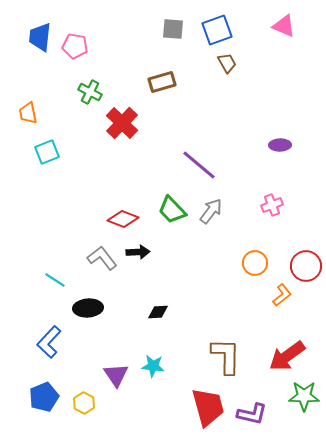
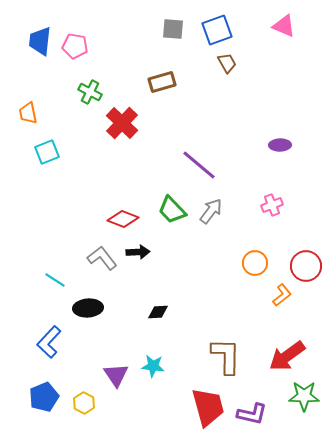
blue trapezoid: moved 4 px down
